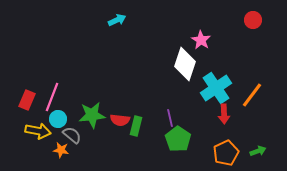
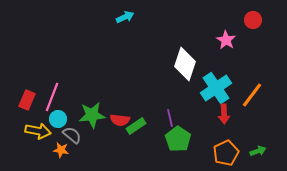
cyan arrow: moved 8 px right, 3 px up
pink star: moved 25 px right
green rectangle: rotated 42 degrees clockwise
